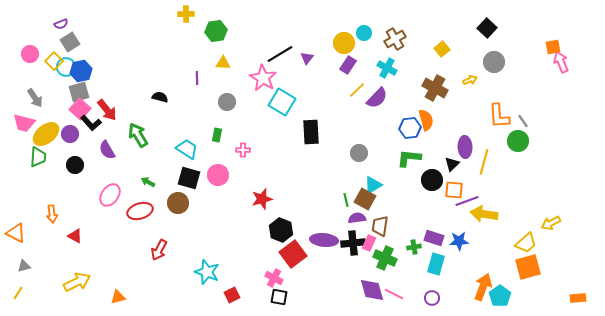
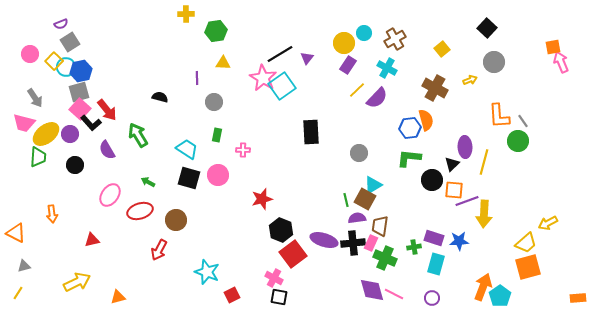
gray circle at (227, 102): moved 13 px left
cyan square at (282, 102): moved 16 px up; rotated 24 degrees clockwise
brown circle at (178, 203): moved 2 px left, 17 px down
yellow arrow at (484, 214): rotated 96 degrees counterclockwise
yellow arrow at (551, 223): moved 3 px left
red triangle at (75, 236): moved 17 px right, 4 px down; rotated 42 degrees counterclockwise
purple ellipse at (324, 240): rotated 12 degrees clockwise
pink rectangle at (369, 243): moved 2 px right
